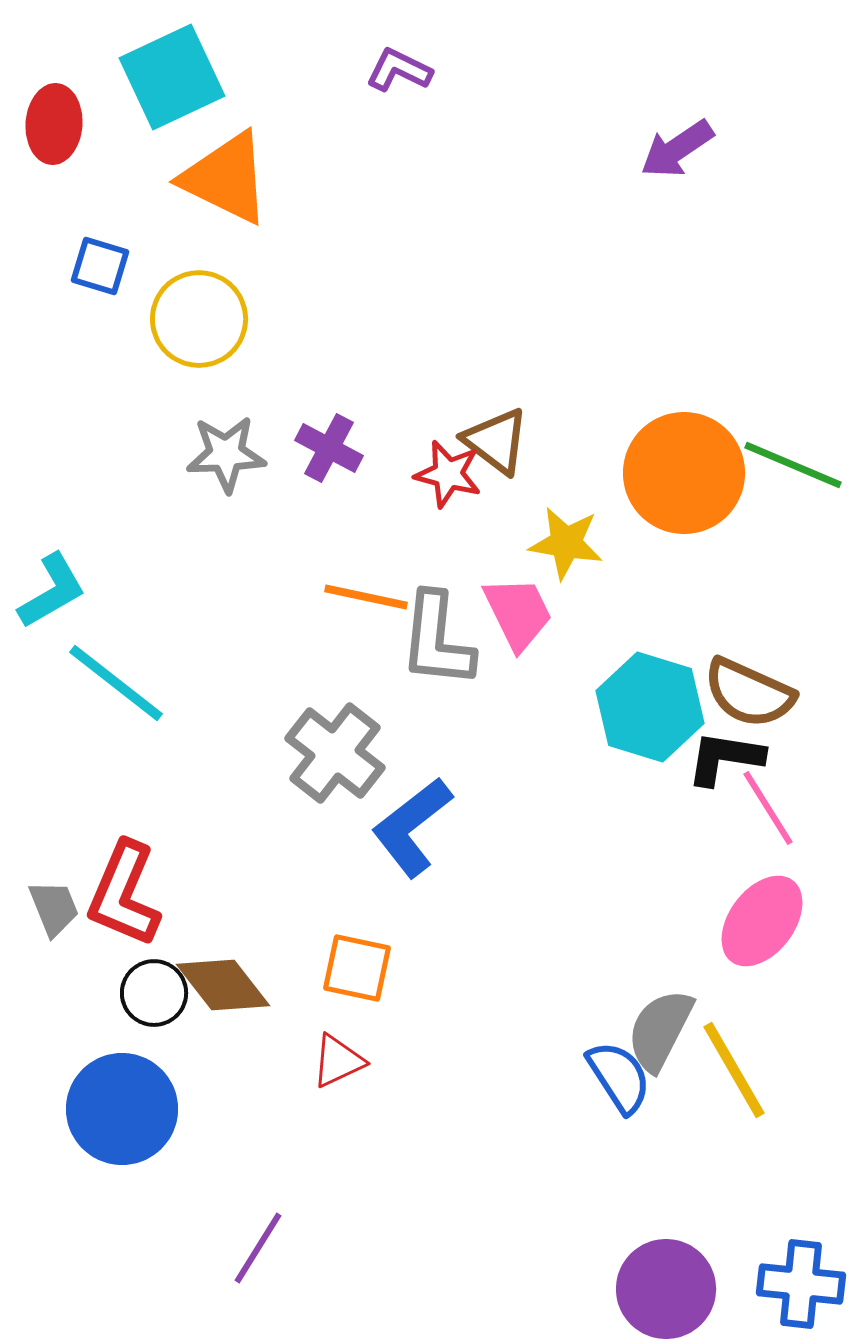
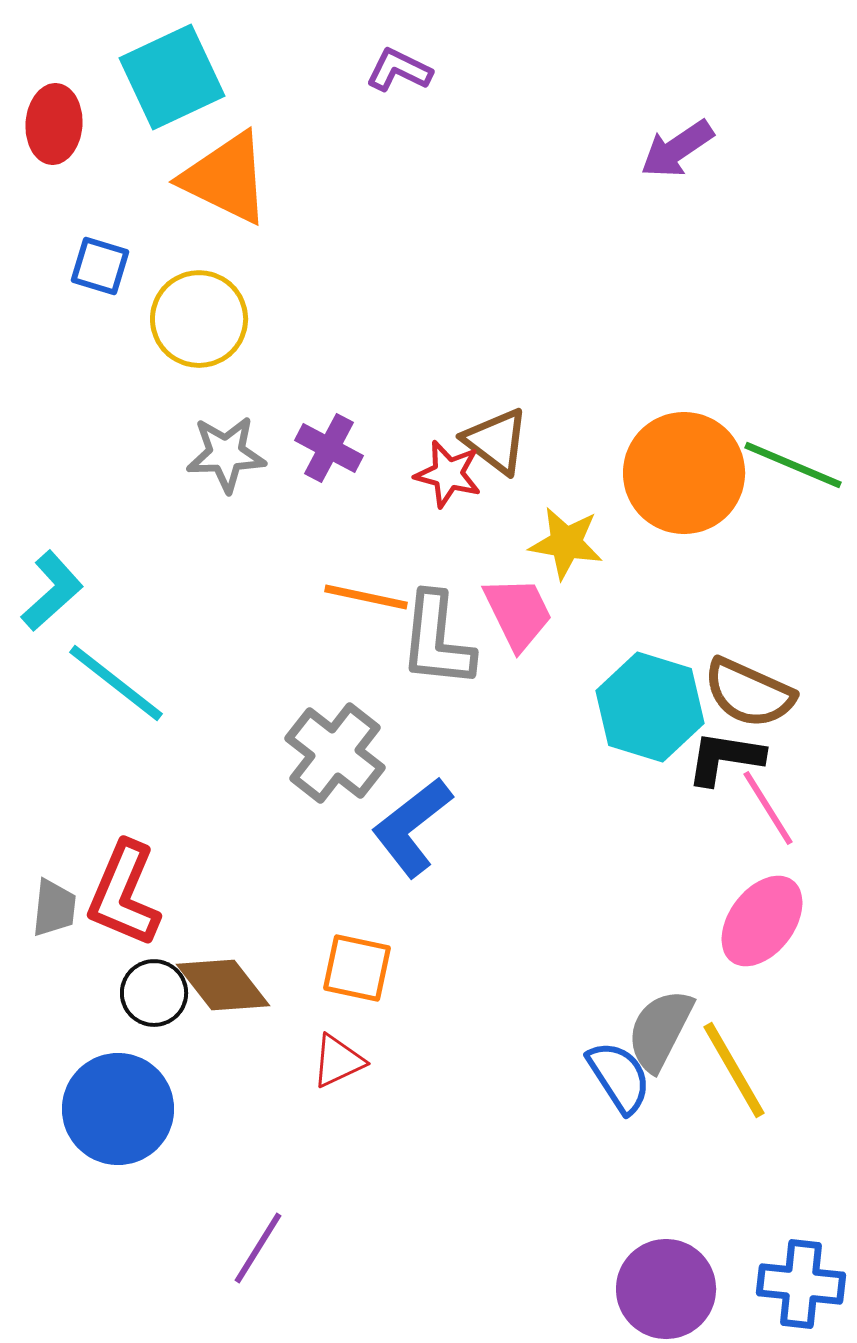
cyan L-shape: rotated 12 degrees counterclockwise
gray trapezoid: rotated 28 degrees clockwise
blue circle: moved 4 px left
